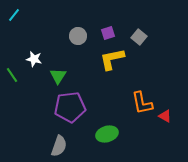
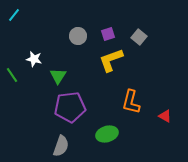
purple square: moved 1 px down
yellow L-shape: moved 1 px left, 1 px down; rotated 8 degrees counterclockwise
orange L-shape: moved 11 px left, 1 px up; rotated 25 degrees clockwise
gray semicircle: moved 2 px right
